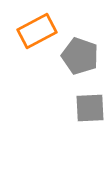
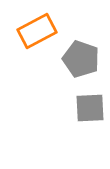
gray pentagon: moved 1 px right, 3 px down
